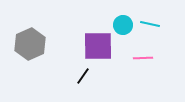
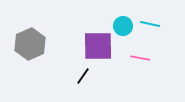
cyan circle: moved 1 px down
pink line: moved 3 px left; rotated 12 degrees clockwise
